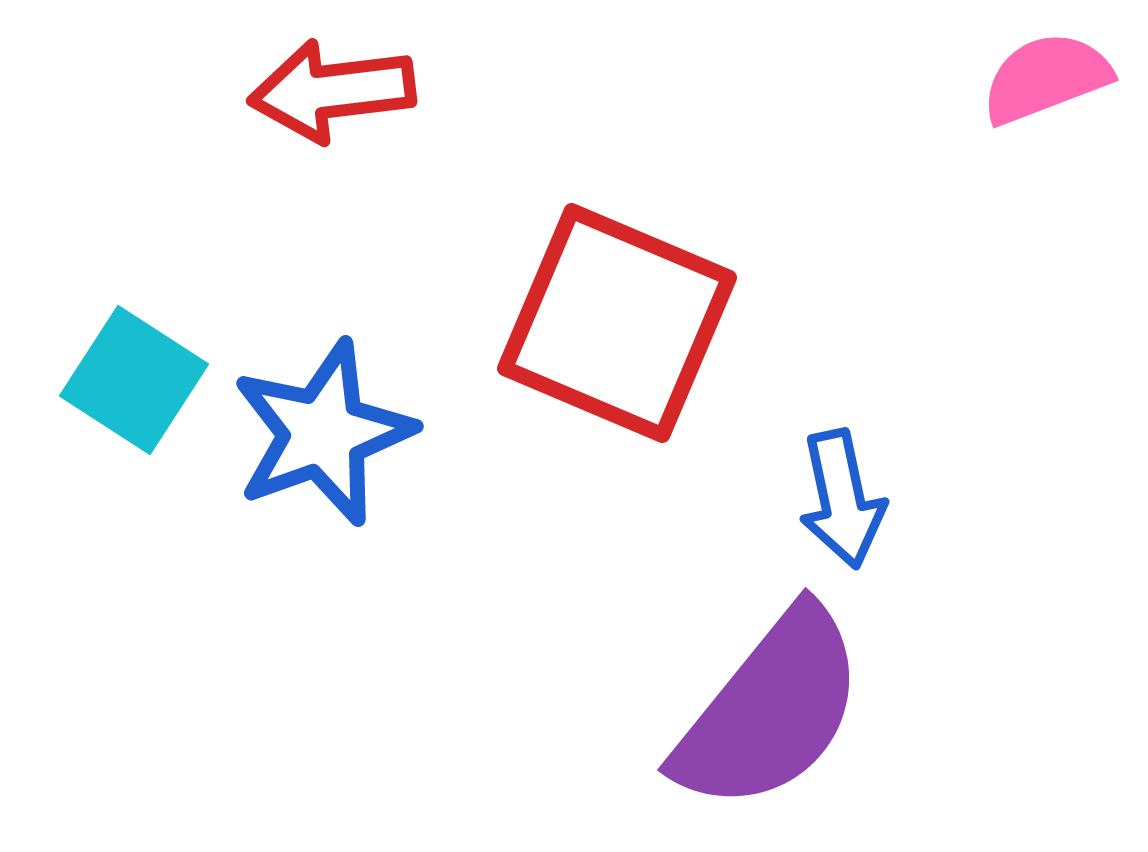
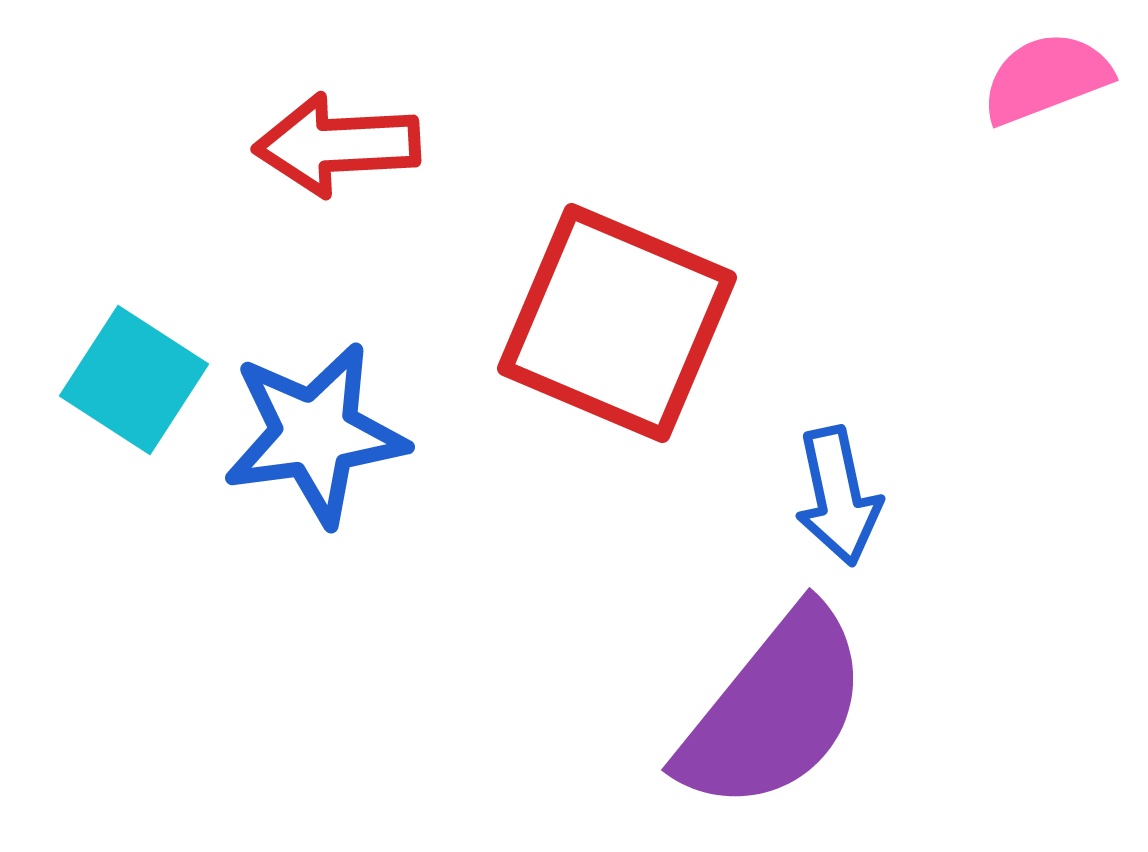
red arrow: moved 5 px right, 54 px down; rotated 4 degrees clockwise
blue star: moved 8 px left, 1 px down; rotated 12 degrees clockwise
blue arrow: moved 4 px left, 3 px up
purple semicircle: moved 4 px right
